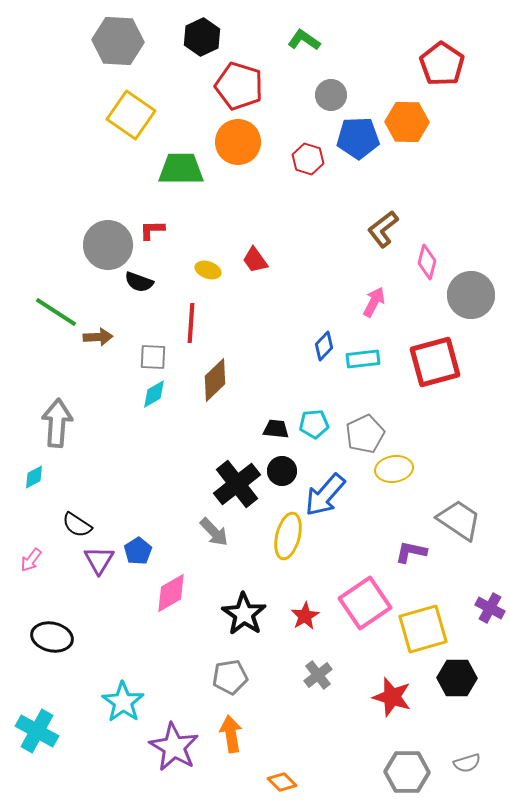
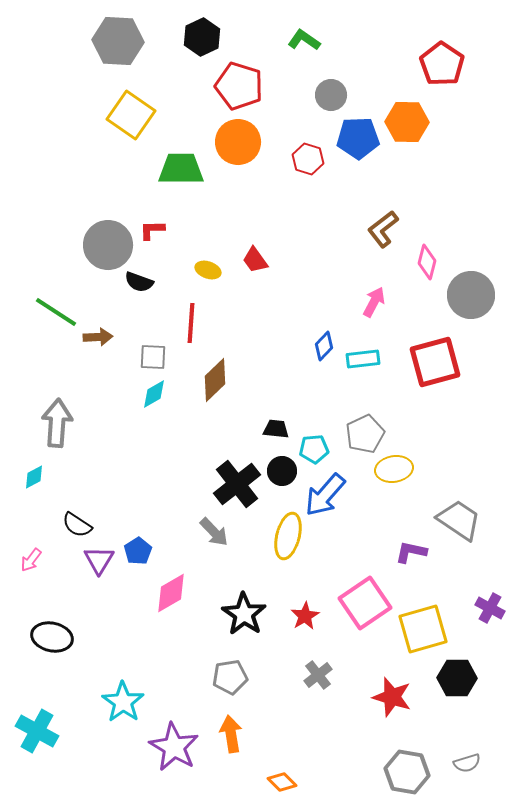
cyan pentagon at (314, 424): moved 25 px down
gray hexagon at (407, 772): rotated 9 degrees clockwise
